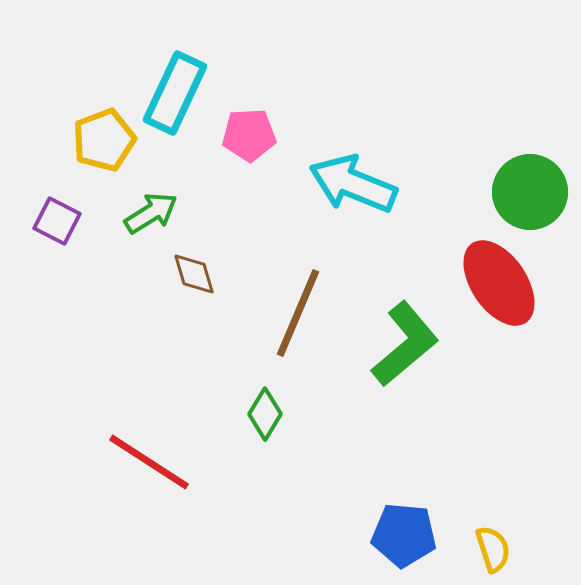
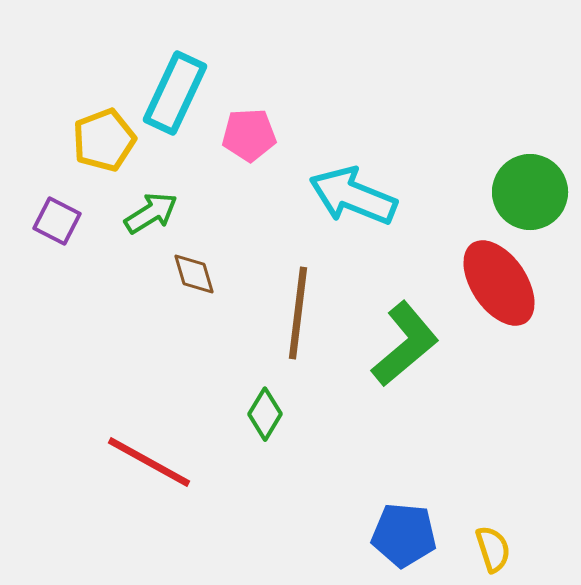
cyan arrow: moved 12 px down
brown line: rotated 16 degrees counterclockwise
red line: rotated 4 degrees counterclockwise
